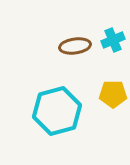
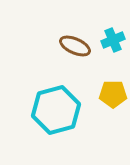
brown ellipse: rotated 32 degrees clockwise
cyan hexagon: moved 1 px left, 1 px up
